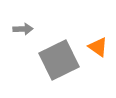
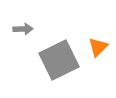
orange triangle: rotated 40 degrees clockwise
